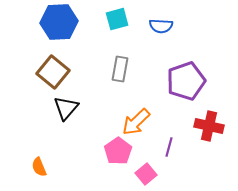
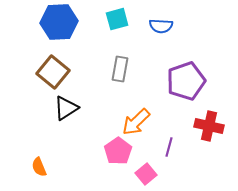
black triangle: rotated 16 degrees clockwise
